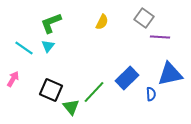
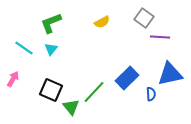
yellow semicircle: rotated 35 degrees clockwise
cyan triangle: moved 3 px right, 3 px down
